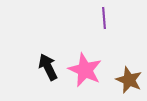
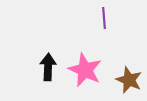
black arrow: rotated 28 degrees clockwise
